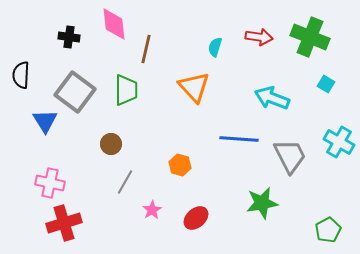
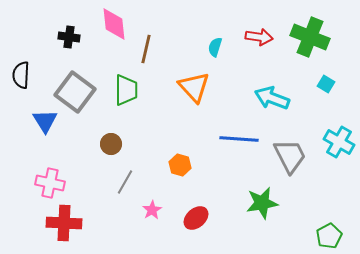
red cross: rotated 20 degrees clockwise
green pentagon: moved 1 px right, 6 px down
